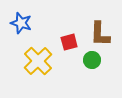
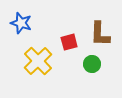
green circle: moved 4 px down
